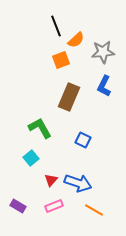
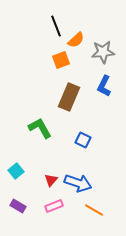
cyan square: moved 15 px left, 13 px down
